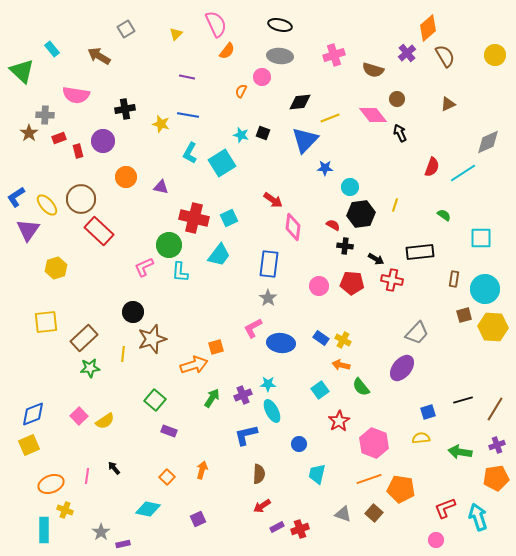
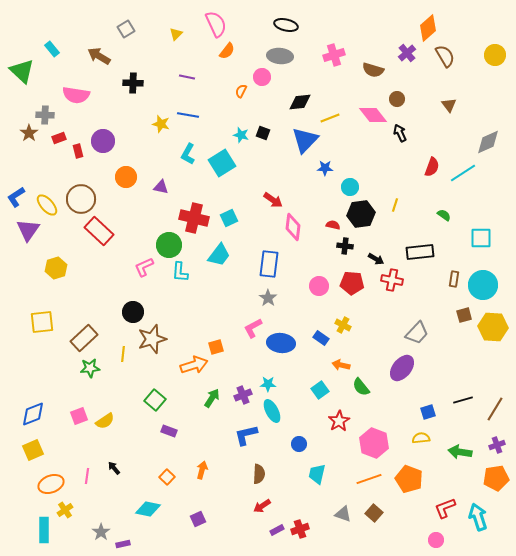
black ellipse at (280, 25): moved 6 px right
brown triangle at (448, 104): moved 1 px right, 1 px down; rotated 42 degrees counterclockwise
black cross at (125, 109): moved 8 px right, 26 px up; rotated 12 degrees clockwise
cyan L-shape at (190, 153): moved 2 px left, 1 px down
red semicircle at (333, 225): rotated 16 degrees counterclockwise
cyan circle at (485, 289): moved 2 px left, 4 px up
yellow square at (46, 322): moved 4 px left
yellow cross at (343, 340): moved 15 px up
pink square at (79, 416): rotated 24 degrees clockwise
yellow square at (29, 445): moved 4 px right, 5 px down
orange pentagon at (401, 489): moved 8 px right, 10 px up; rotated 12 degrees clockwise
yellow cross at (65, 510): rotated 35 degrees clockwise
purple rectangle at (277, 527): moved 3 px down
